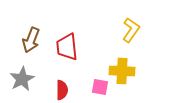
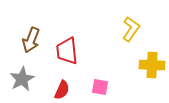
yellow L-shape: moved 1 px up
red trapezoid: moved 4 px down
yellow cross: moved 30 px right, 6 px up
red semicircle: rotated 24 degrees clockwise
